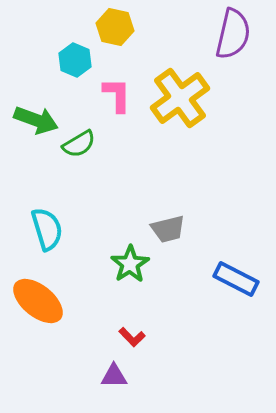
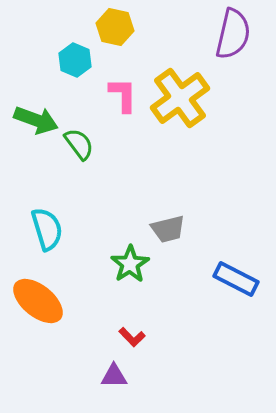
pink L-shape: moved 6 px right
green semicircle: rotated 96 degrees counterclockwise
